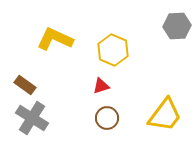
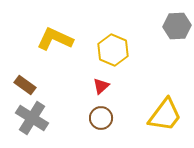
red triangle: rotated 24 degrees counterclockwise
brown circle: moved 6 px left
